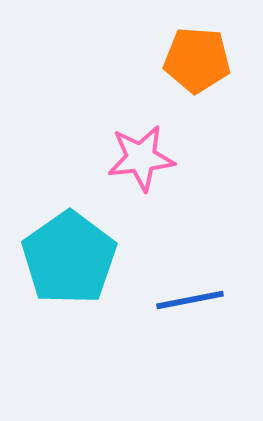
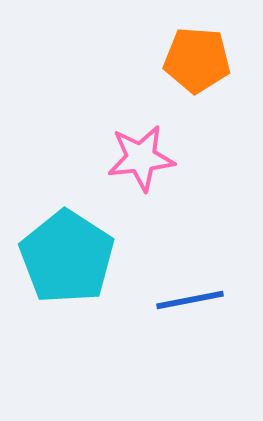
cyan pentagon: moved 2 px left, 1 px up; rotated 4 degrees counterclockwise
